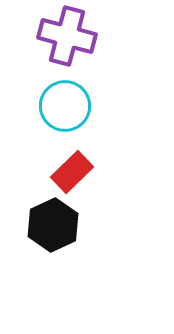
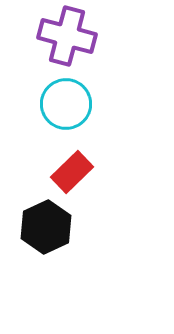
cyan circle: moved 1 px right, 2 px up
black hexagon: moved 7 px left, 2 px down
